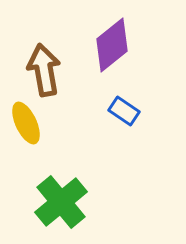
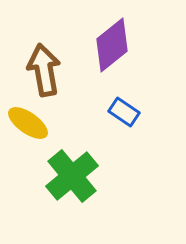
blue rectangle: moved 1 px down
yellow ellipse: moved 2 px right; rotated 30 degrees counterclockwise
green cross: moved 11 px right, 26 px up
